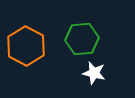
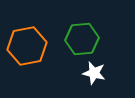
orange hexagon: moved 1 px right; rotated 21 degrees clockwise
